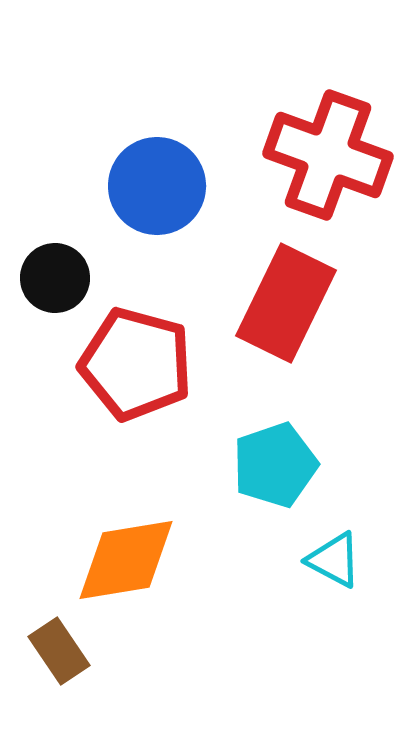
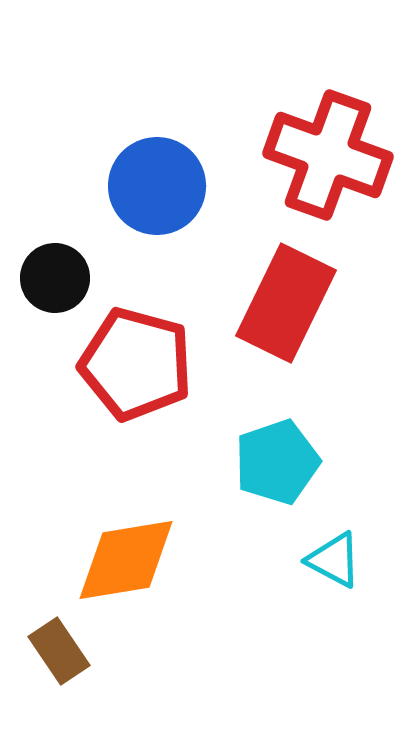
cyan pentagon: moved 2 px right, 3 px up
